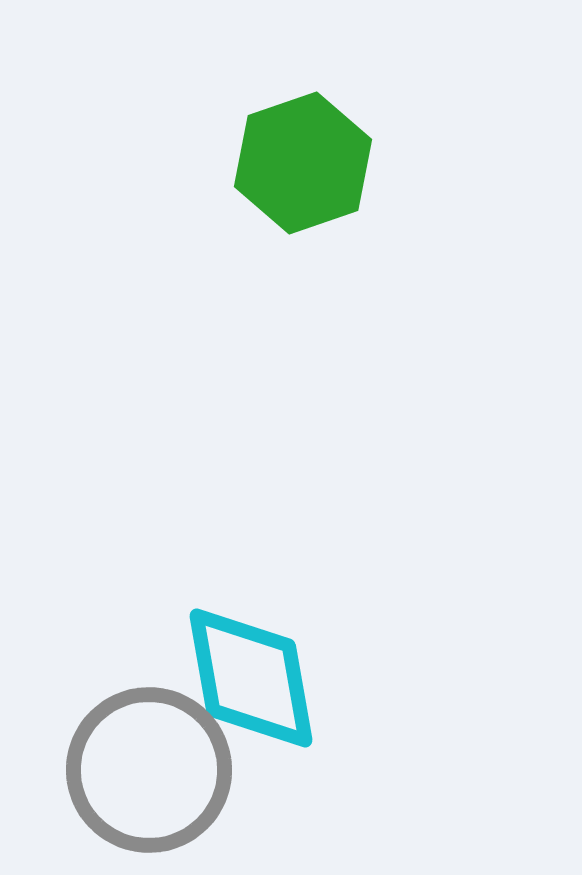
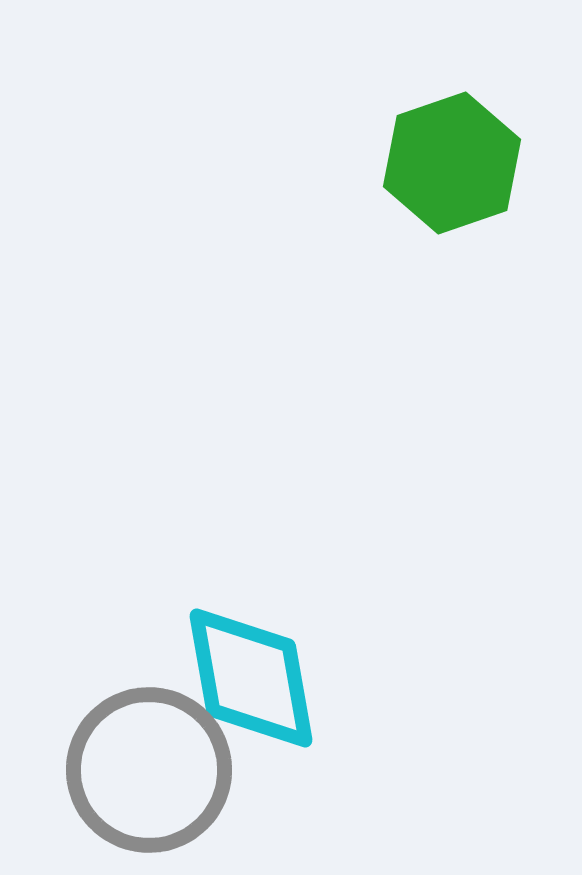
green hexagon: moved 149 px right
